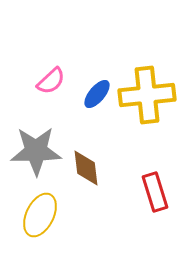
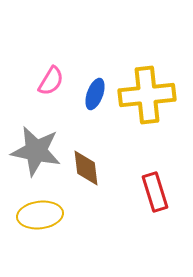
pink semicircle: rotated 16 degrees counterclockwise
blue ellipse: moved 2 px left; rotated 20 degrees counterclockwise
gray star: rotated 12 degrees clockwise
yellow ellipse: rotated 57 degrees clockwise
